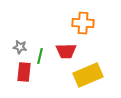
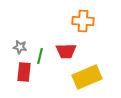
orange cross: moved 2 px up
yellow rectangle: moved 1 px left, 2 px down
